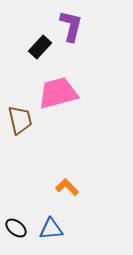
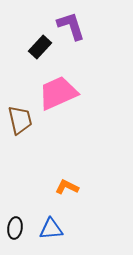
purple L-shape: rotated 32 degrees counterclockwise
pink trapezoid: rotated 9 degrees counterclockwise
orange L-shape: rotated 20 degrees counterclockwise
black ellipse: moved 1 px left; rotated 60 degrees clockwise
